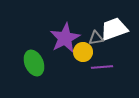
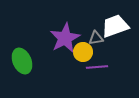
white trapezoid: moved 1 px right, 3 px up
green ellipse: moved 12 px left, 2 px up
purple line: moved 5 px left
